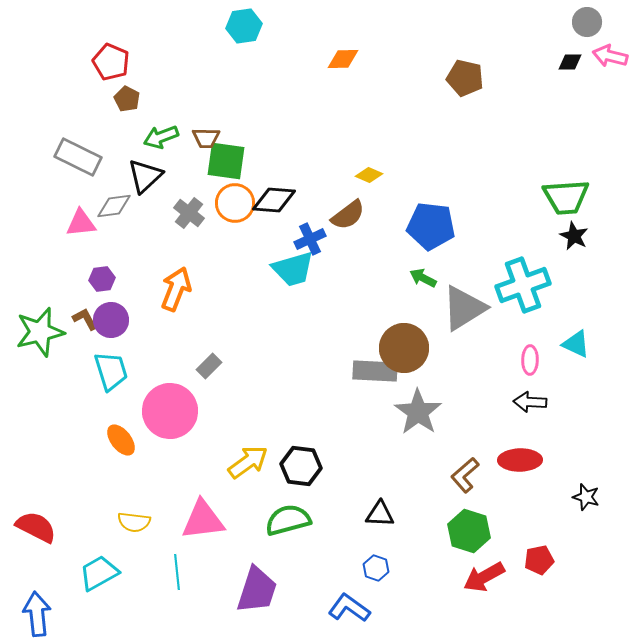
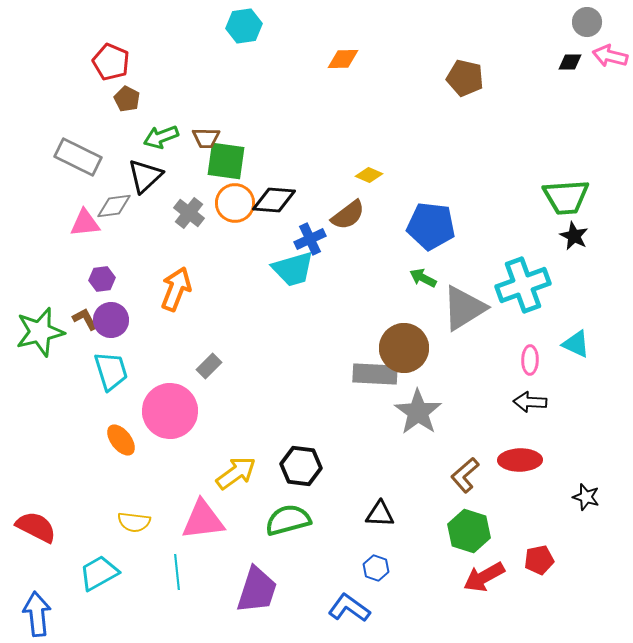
pink triangle at (81, 223): moved 4 px right
gray rectangle at (375, 371): moved 3 px down
yellow arrow at (248, 462): moved 12 px left, 11 px down
